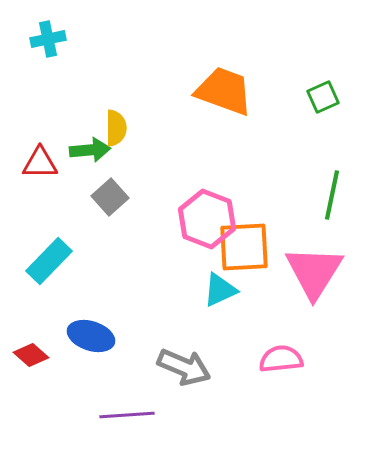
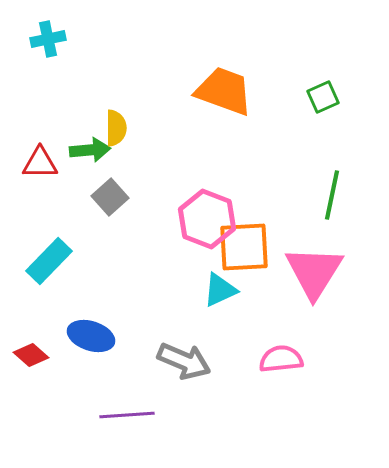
gray arrow: moved 6 px up
